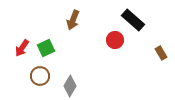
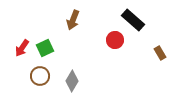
green square: moved 1 px left
brown rectangle: moved 1 px left
gray diamond: moved 2 px right, 5 px up
